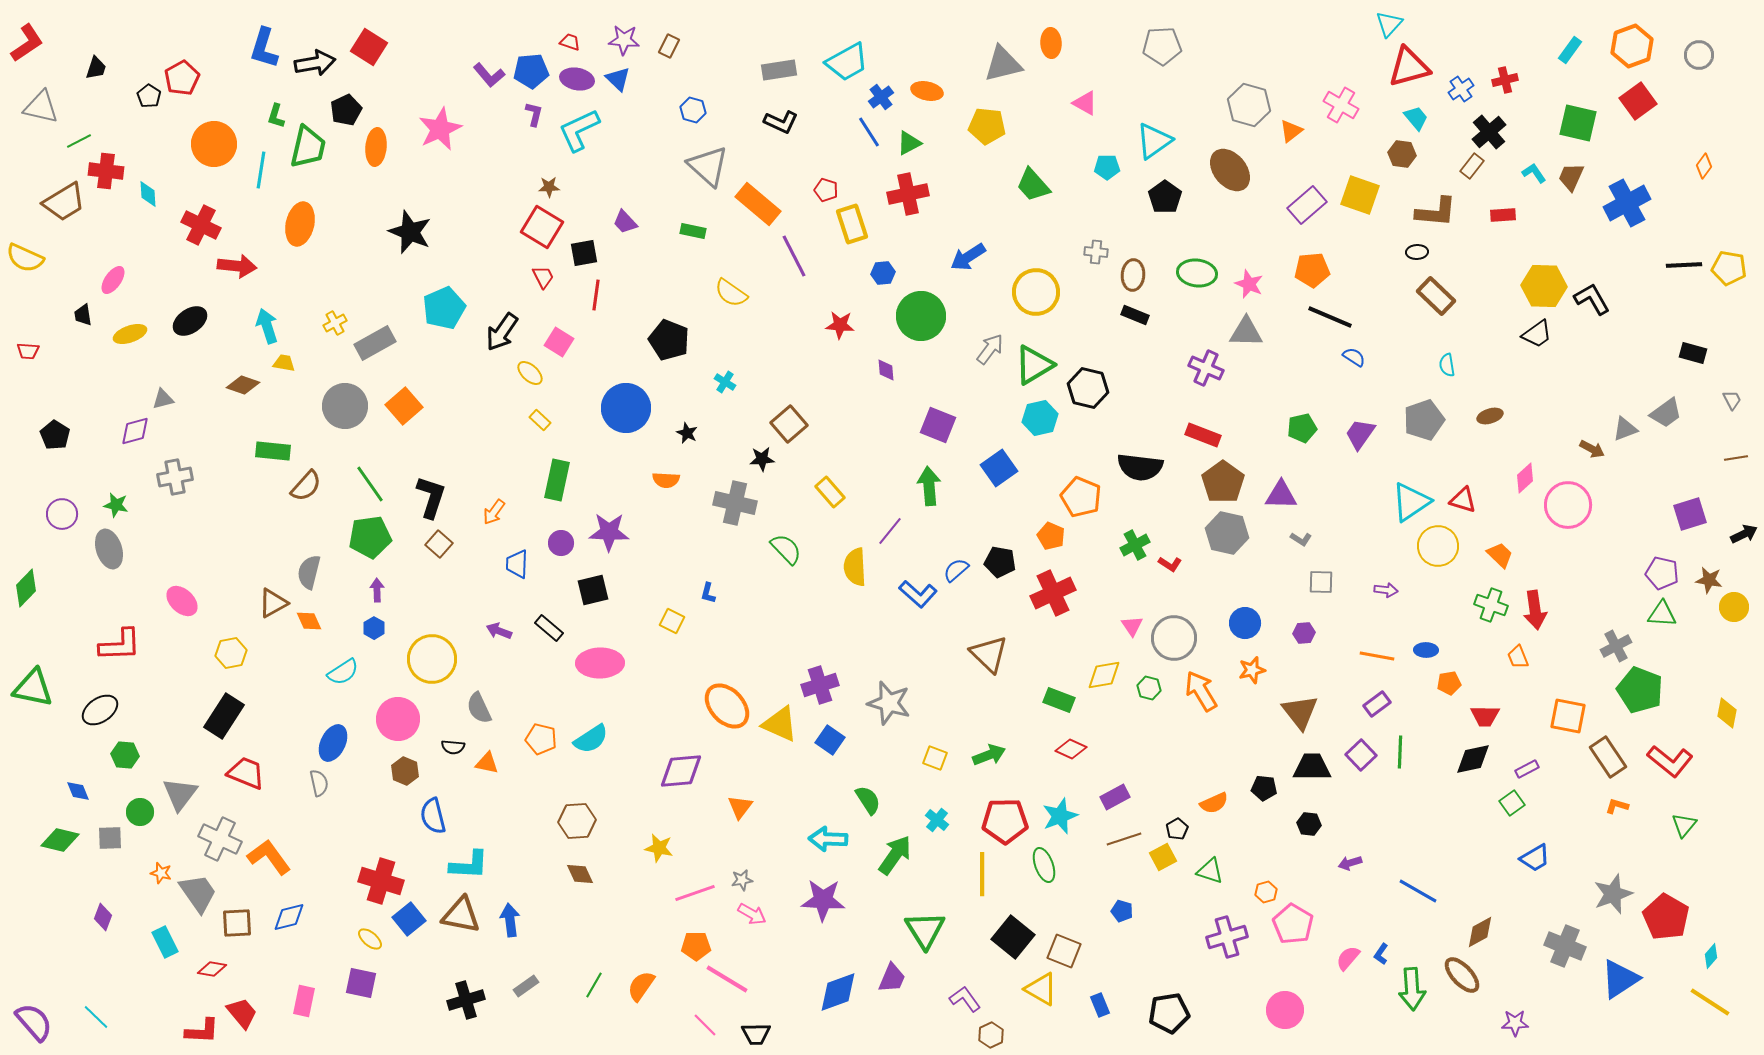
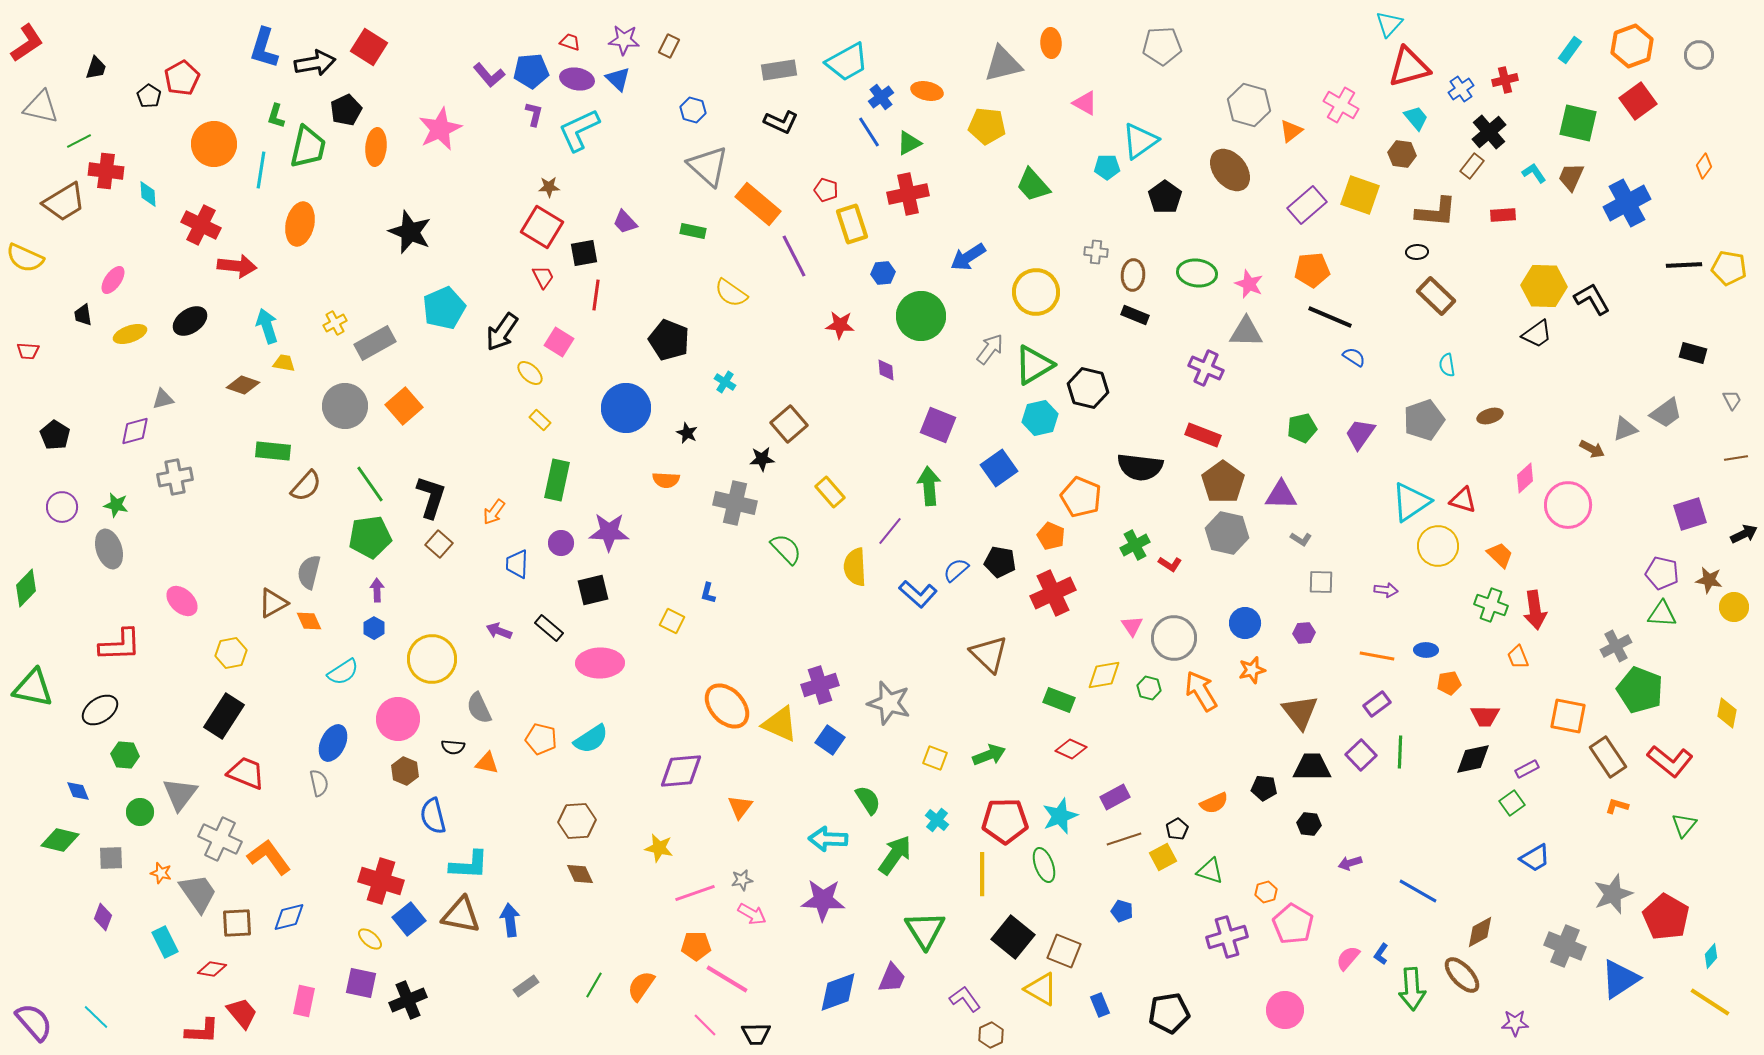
cyan triangle at (1154, 141): moved 14 px left
purple circle at (62, 514): moved 7 px up
gray square at (110, 838): moved 1 px right, 20 px down
black cross at (466, 1000): moved 58 px left; rotated 6 degrees counterclockwise
